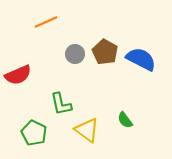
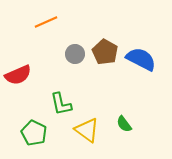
green semicircle: moved 1 px left, 4 px down
